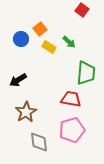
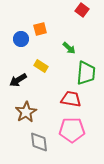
orange square: rotated 24 degrees clockwise
green arrow: moved 6 px down
yellow rectangle: moved 8 px left, 19 px down
pink pentagon: rotated 15 degrees clockwise
